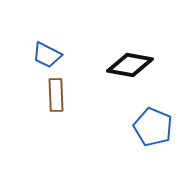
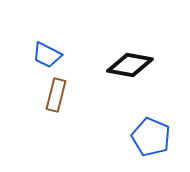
brown rectangle: rotated 16 degrees clockwise
blue pentagon: moved 2 px left, 10 px down
